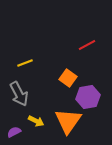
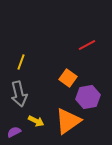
yellow line: moved 4 px left, 1 px up; rotated 49 degrees counterclockwise
gray arrow: rotated 15 degrees clockwise
orange triangle: rotated 20 degrees clockwise
